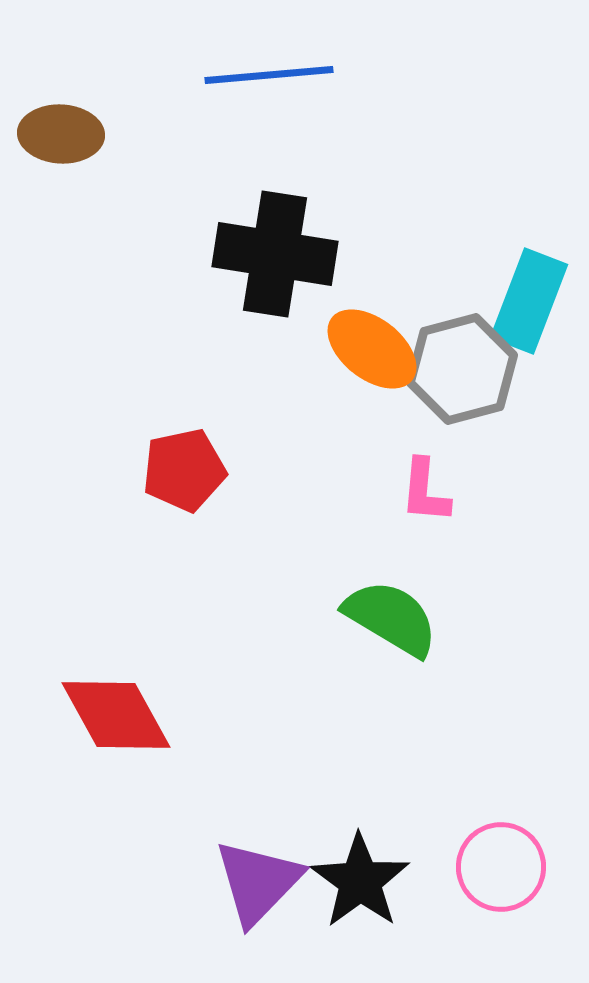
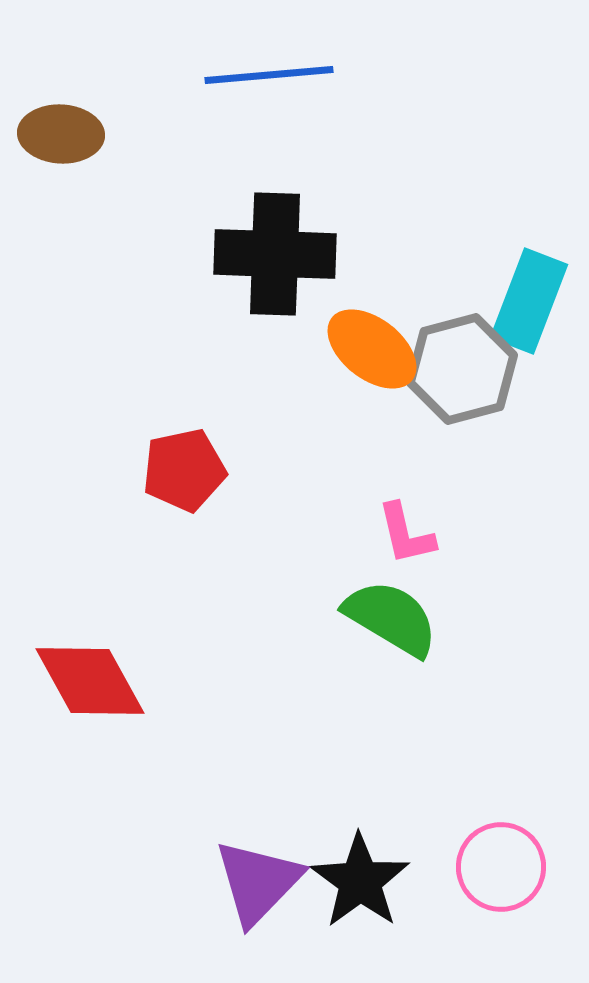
black cross: rotated 7 degrees counterclockwise
pink L-shape: moved 19 px left, 43 px down; rotated 18 degrees counterclockwise
red diamond: moved 26 px left, 34 px up
